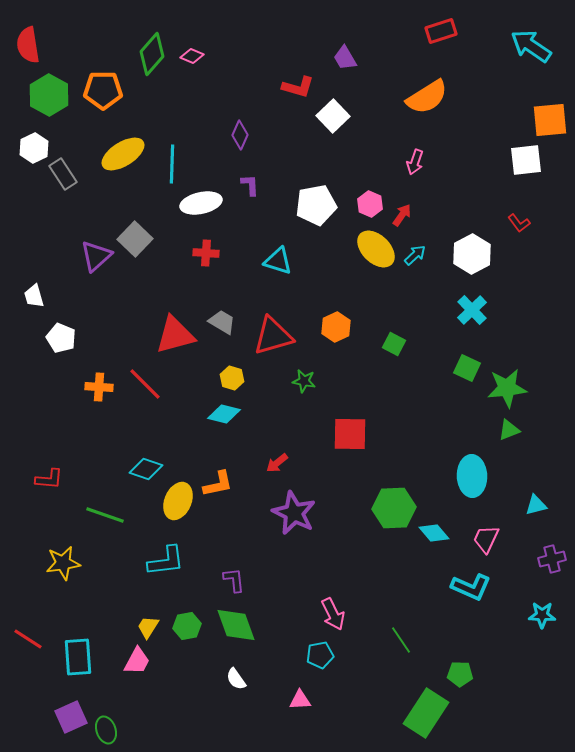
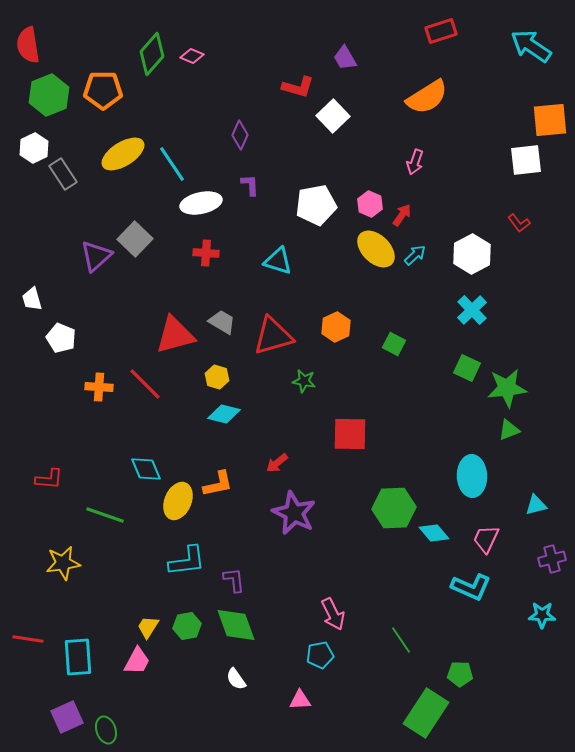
green hexagon at (49, 95): rotated 9 degrees clockwise
cyan line at (172, 164): rotated 36 degrees counterclockwise
white trapezoid at (34, 296): moved 2 px left, 3 px down
yellow hexagon at (232, 378): moved 15 px left, 1 px up
cyan diamond at (146, 469): rotated 48 degrees clockwise
cyan L-shape at (166, 561): moved 21 px right
red line at (28, 639): rotated 24 degrees counterclockwise
purple square at (71, 717): moved 4 px left
